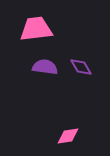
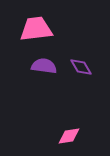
purple semicircle: moved 1 px left, 1 px up
pink diamond: moved 1 px right
